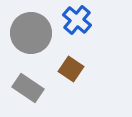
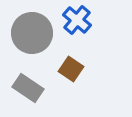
gray circle: moved 1 px right
